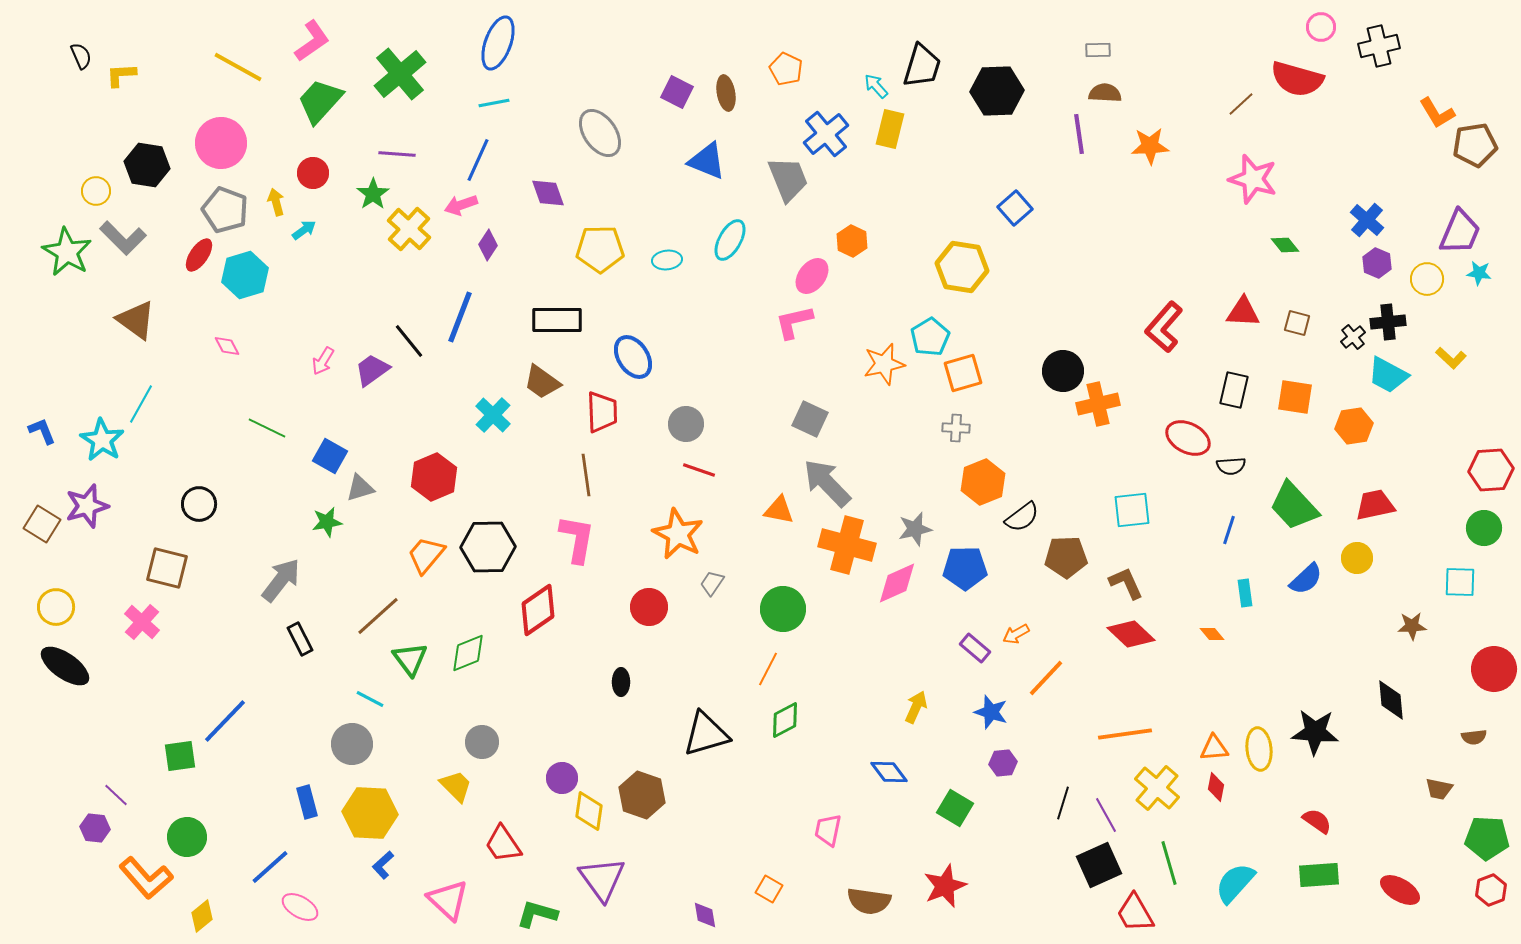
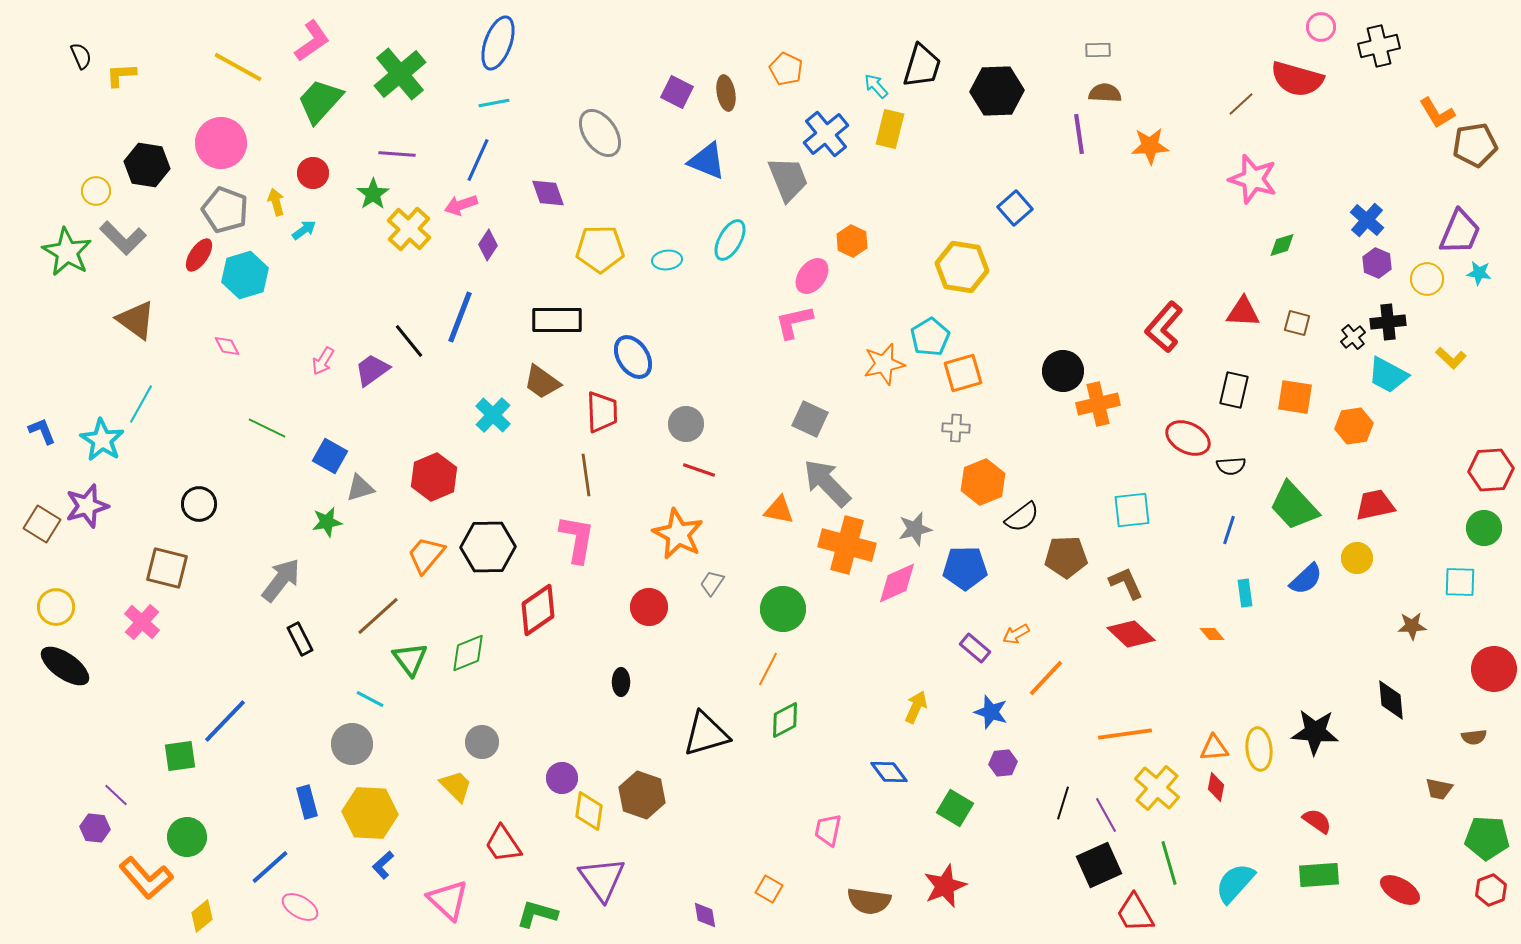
green diamond at (1285, 245): moved 3 px left; rotated 68 degrees counterclockwise
